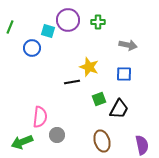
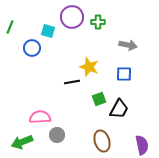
purple circle: moved 4 px right, 3 px up
pink semicircle: rotated 100 degrees counterclockwise
